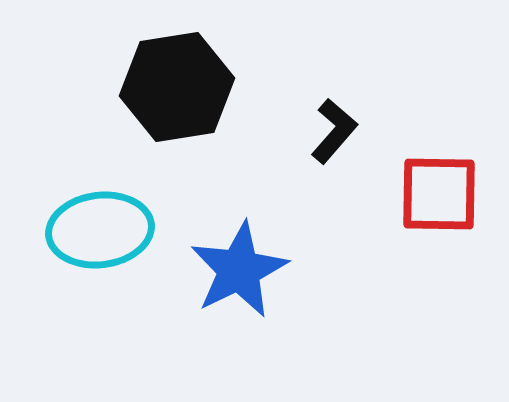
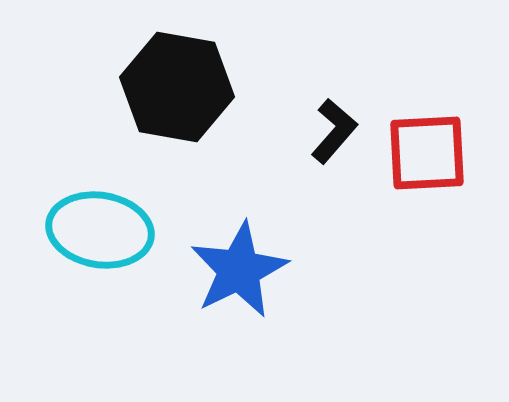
black hexagon: rotated 19 degrees clockwise
red square: moved 12 px left, 41 px up; rotated 4 degrees counterclockwise
cyan ellipse: rotated 16 degrees clockwise
